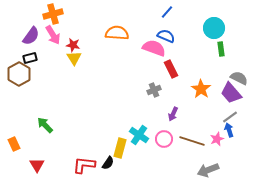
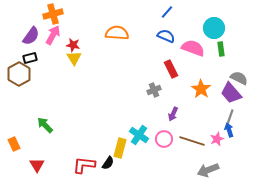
pink arrow: rotated 120 degrees counterclockwise
pink semicircle: moved 39 px right
gray line: rotated 35 degrees counterclockwise
